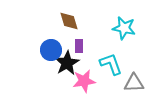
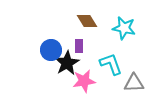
brown diamond: moved 18 px right; rotated 15 degrees counterclockwise
